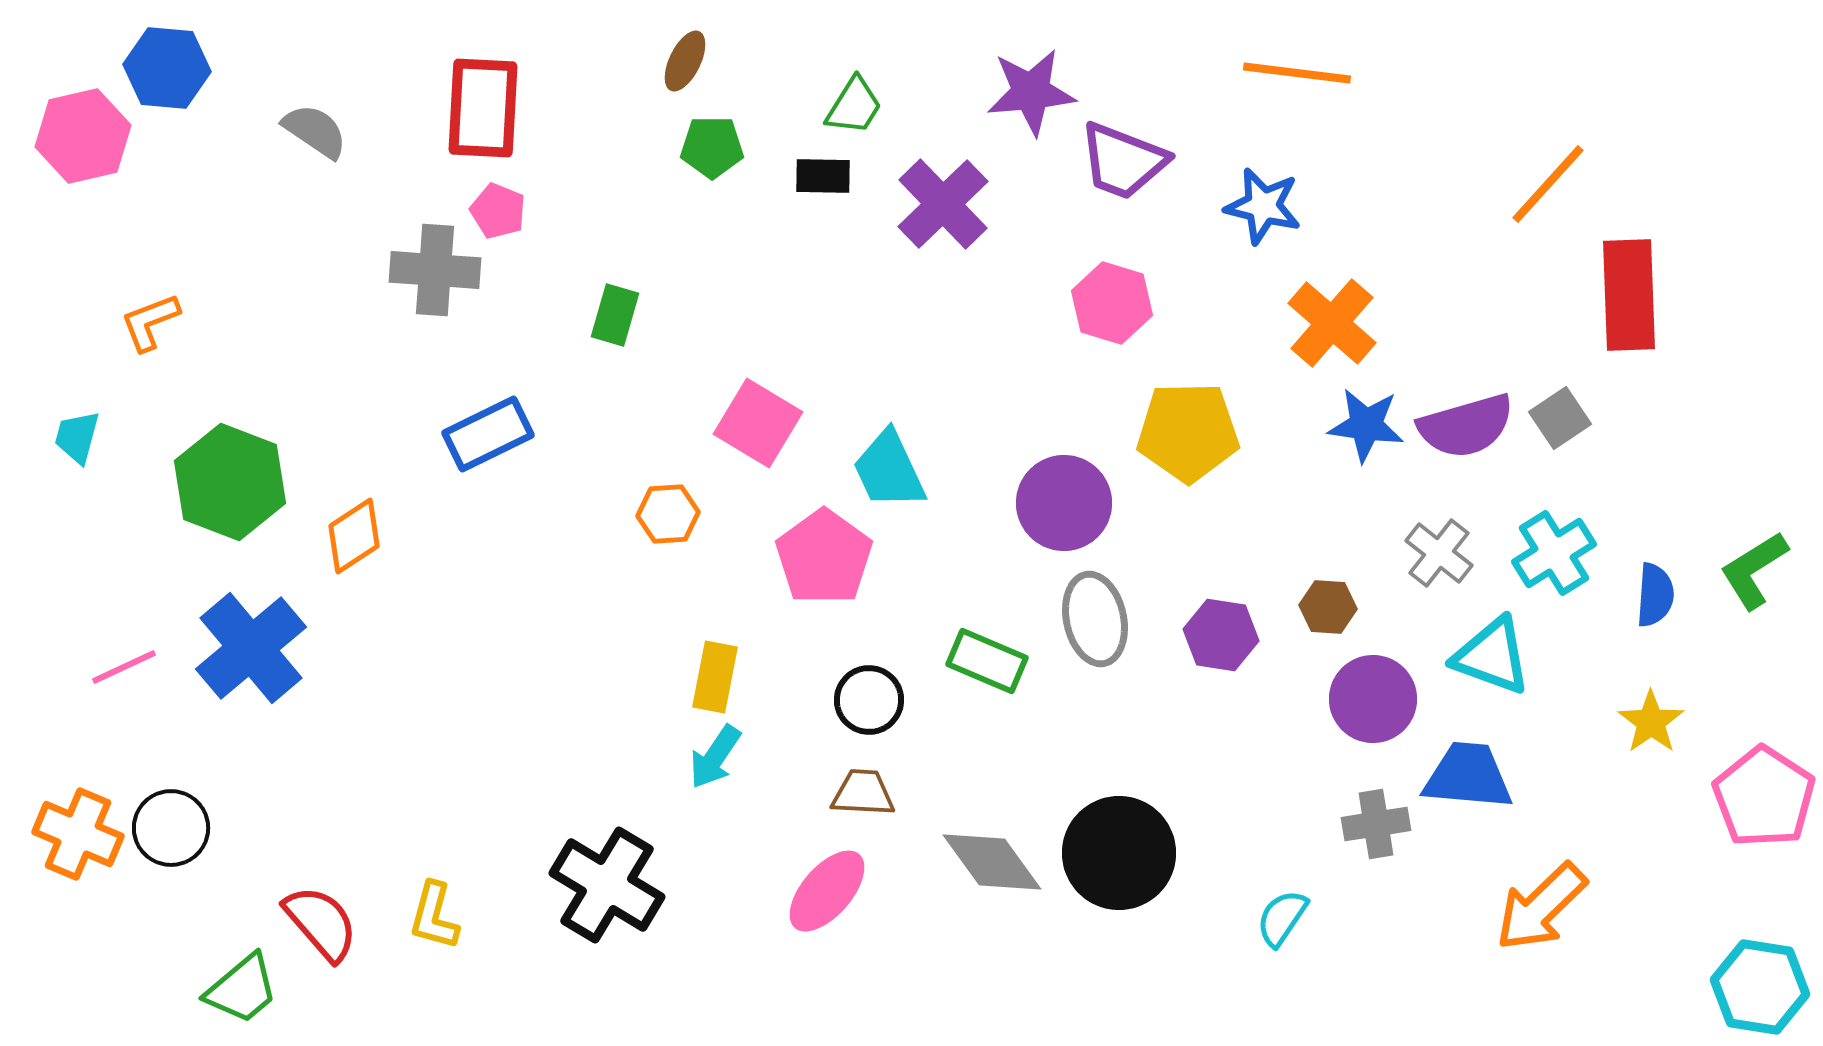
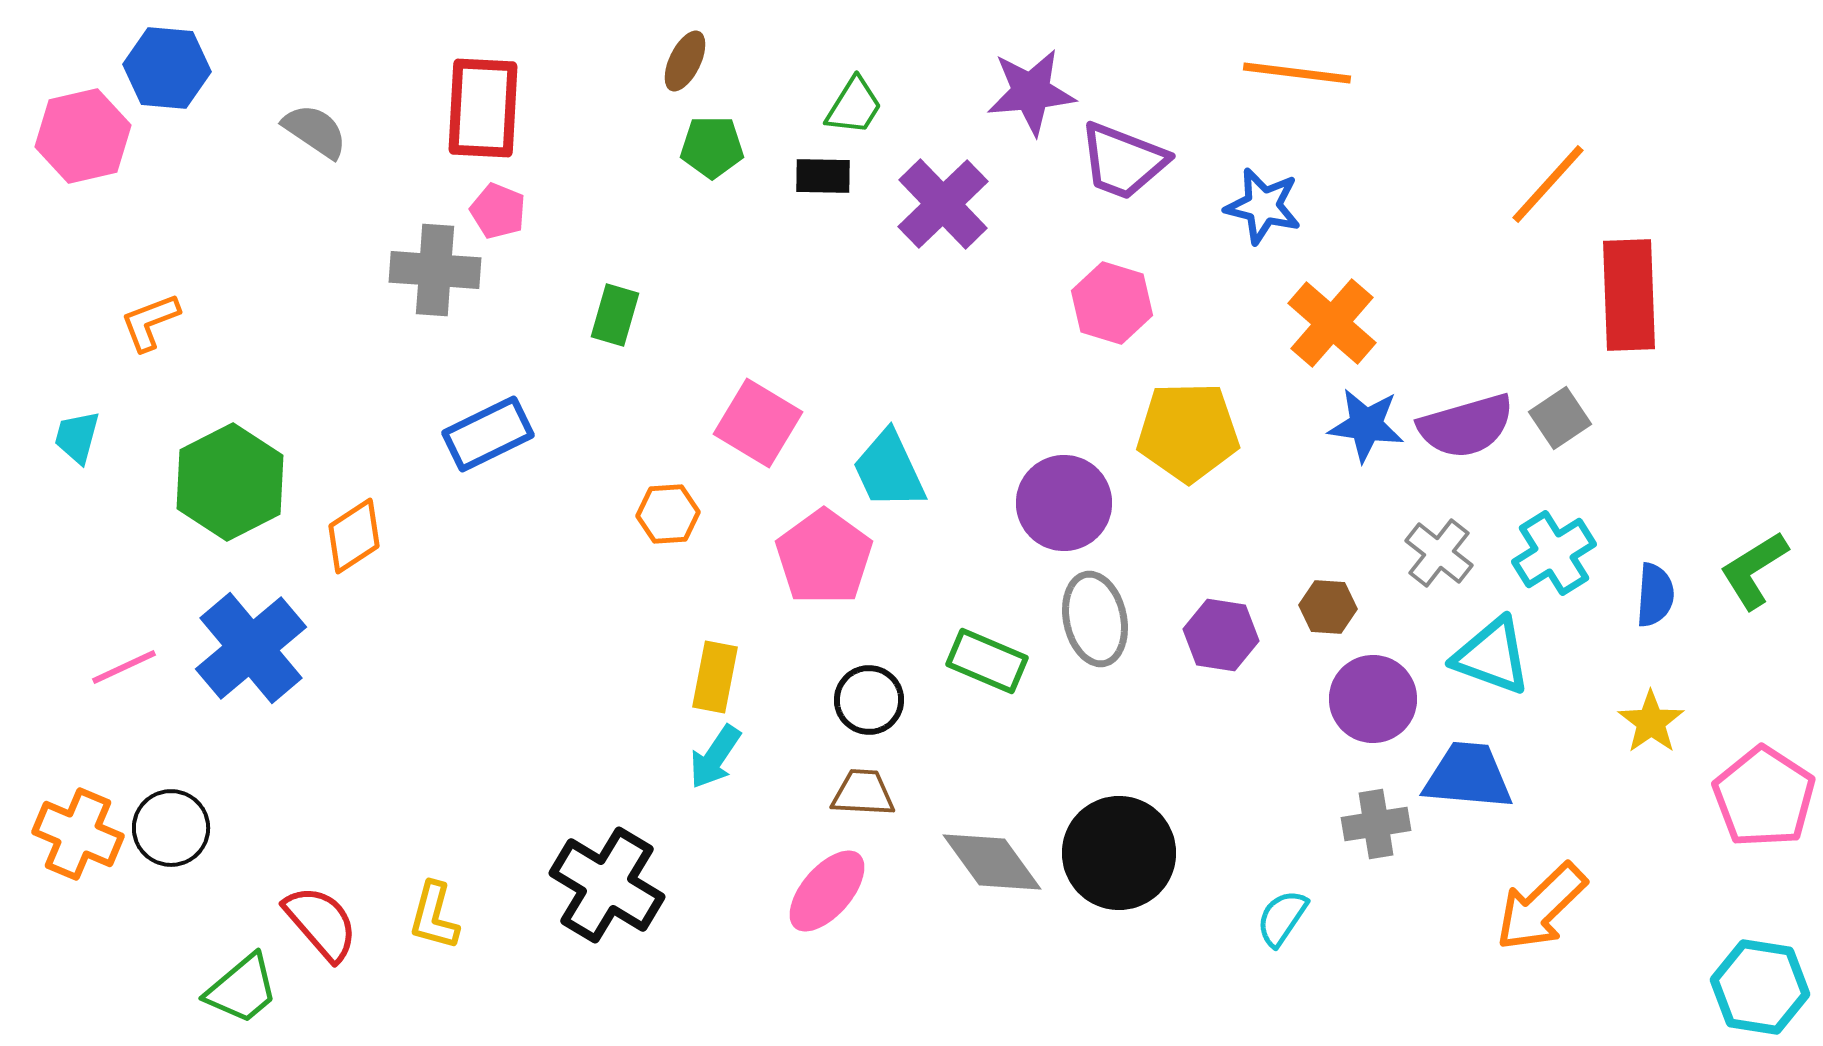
green hexagon at (230, 482): rotated 12 degrees clockwise
